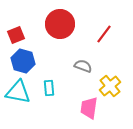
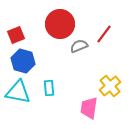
gray semicircle: moved 4 px left, 20 px up; rotated 42 degrees counterclockwise
